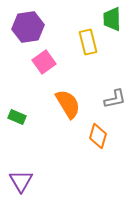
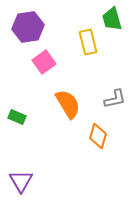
green trapezoid: rotated 15 degrees counterclockwise
